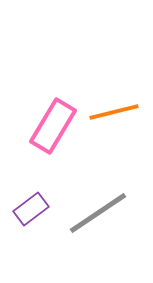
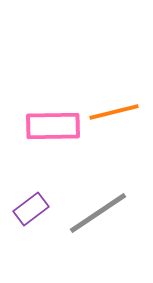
pink rectangle: rotated 58 degrees clockwise
